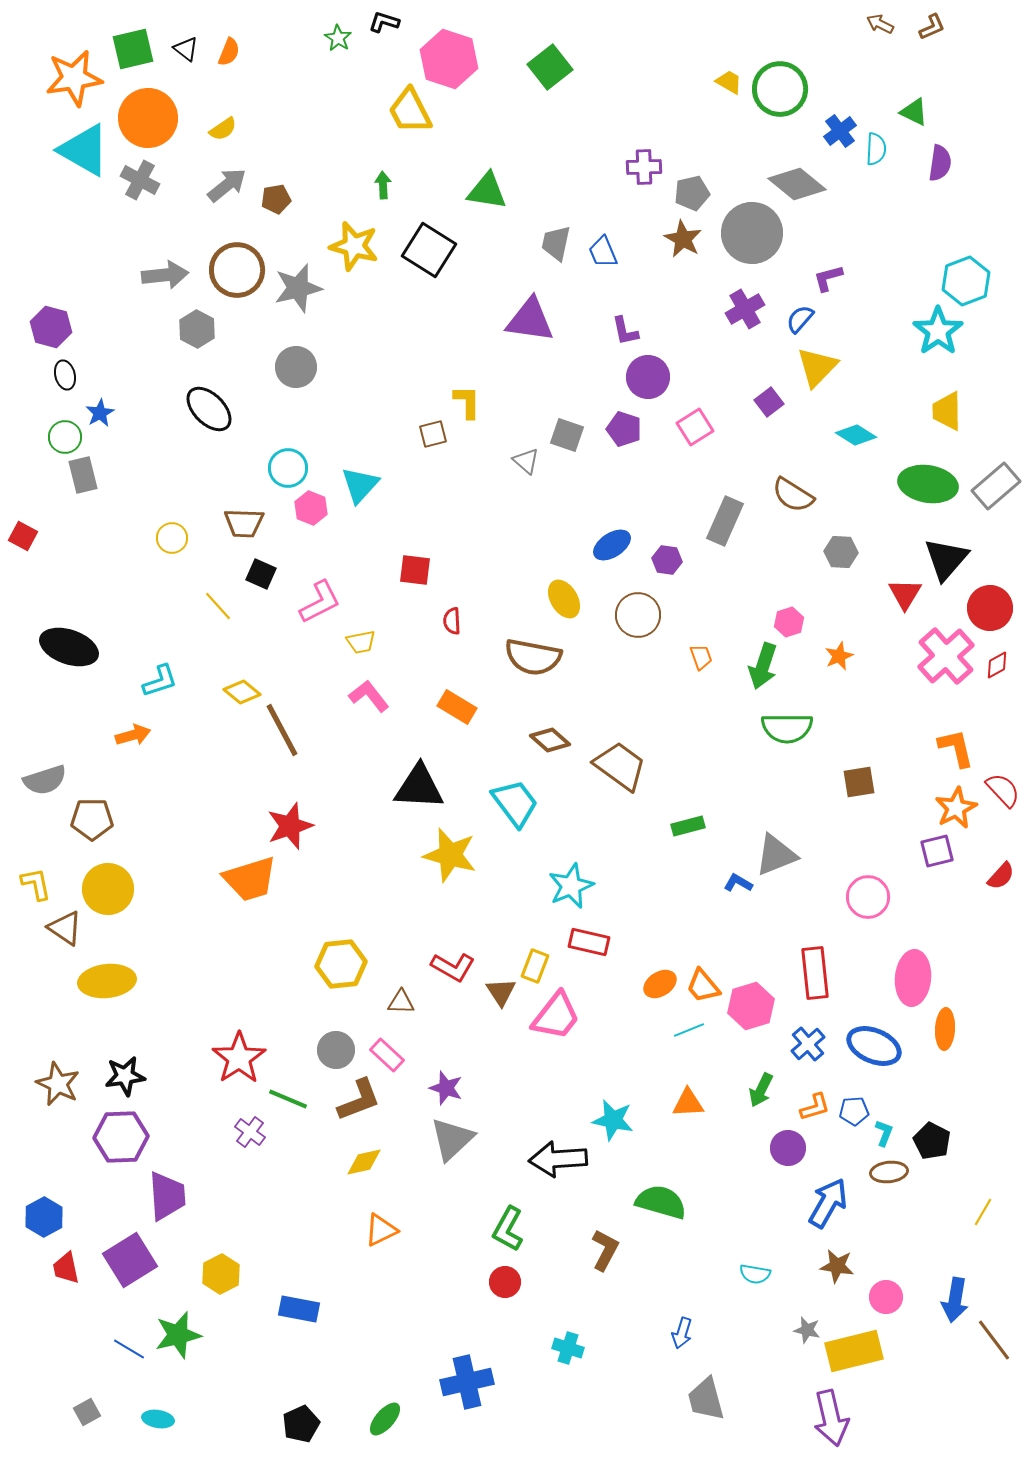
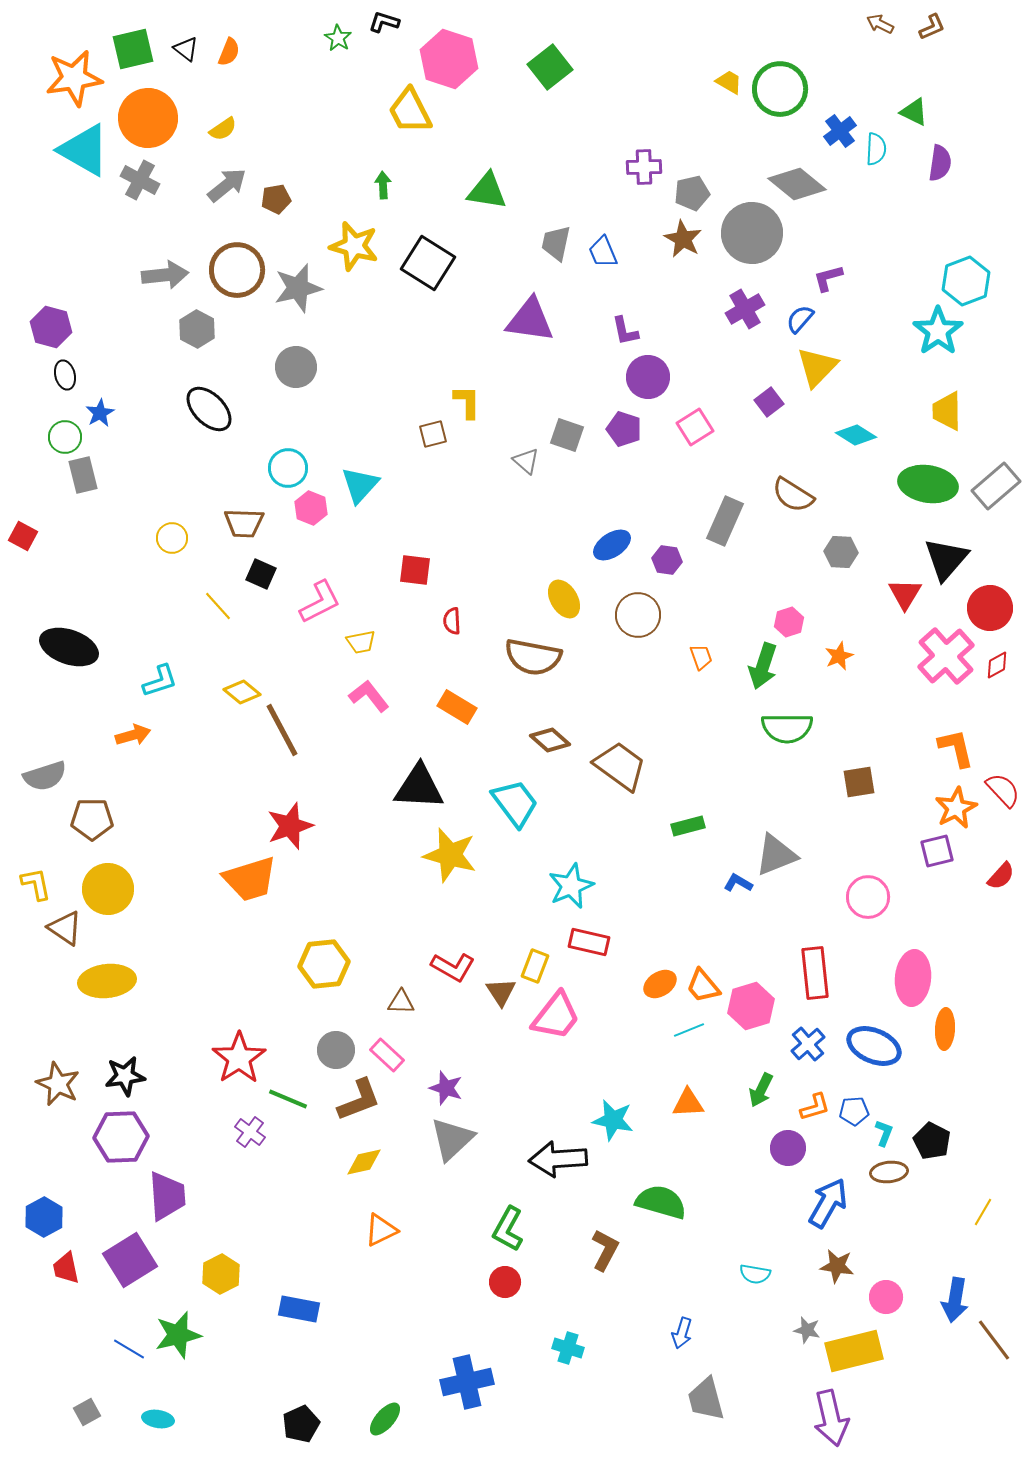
black square at (429, 250): moved 1 px left, 13 px down
gray semicircle at (45, 780): moved 4 px up
yellow hexagon at (341, 964): moved 17 px left
